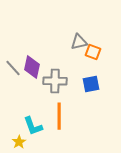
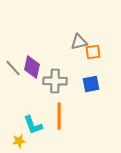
orange square: rotated 28 degrees counterclockwise
cyan L-shape: moved 1 px up
yellow star: moved 1 px up; rotated 24 degrees clockwise
